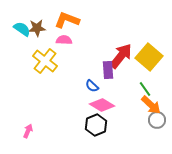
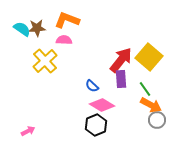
red arrow: moved 4 px down
yellow cross: rotated 10 degrees clockwise
purple rectangle: moved 13 px right, 9 px down
orange arrow: rotated 15 degrees counterclockwise
pink arrow: rotated 40 degrees clockwise
